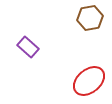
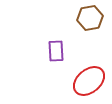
purple rectangle: moved 28 px right, 4 px down; rotated 45 degrees clockwise
